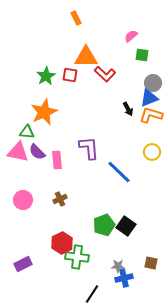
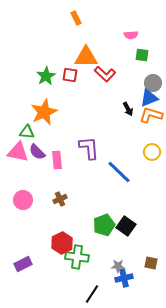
pink semicircle: moved 1 px up; rotated 144 degrees counterclockwise
